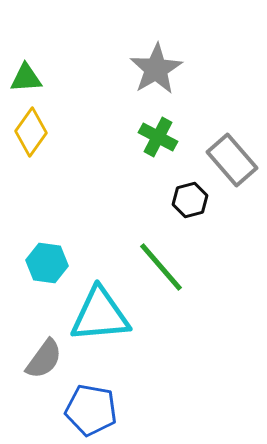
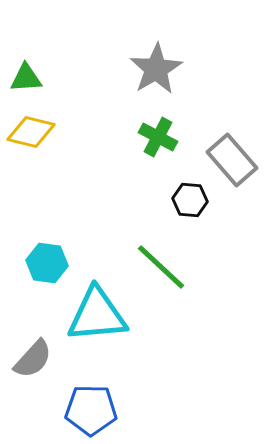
yellow diamond: rotated 69 degrees clockwise
black hexagon: rotated 20 degrees clockwise
green line: rotated 6 degrees counterclockwise
cyan triangle: moved 3 px left
gray semicircle: moved 11 px left; rotated 6 degrees clockwise
blue pentagon: rotated 9 degrees counterclockwise
